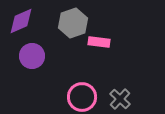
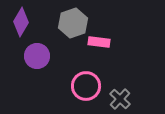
purple diamond: moved 1 px down; rotated 36 degrees counterclockwise
purple circle: moved 5 px right
pink circle: moved 4 px right, 11 px up
